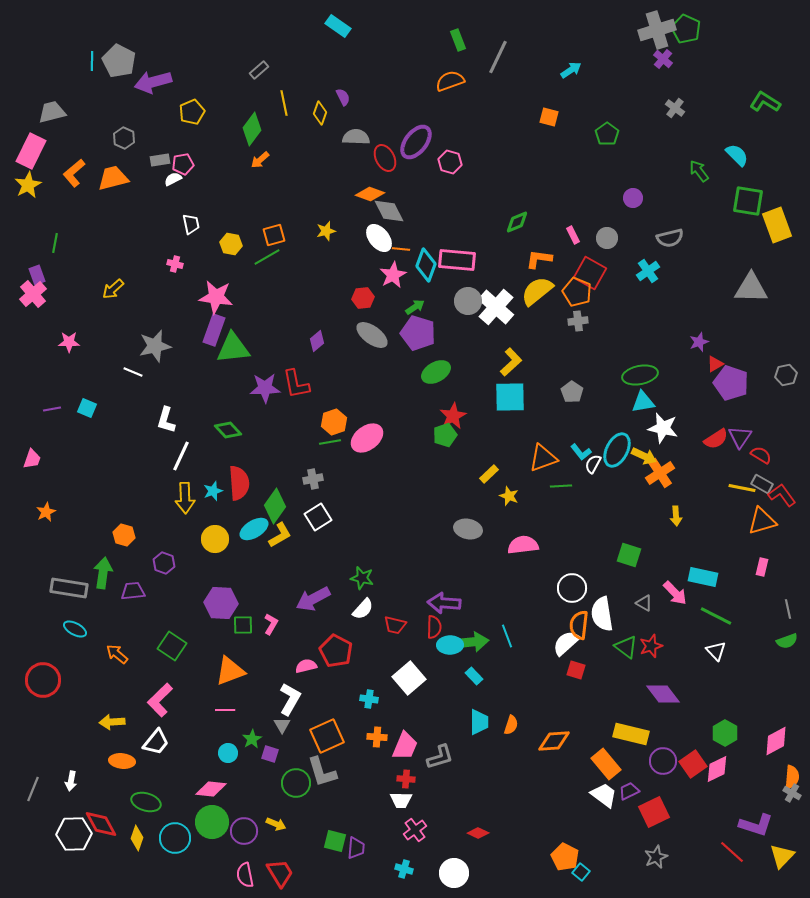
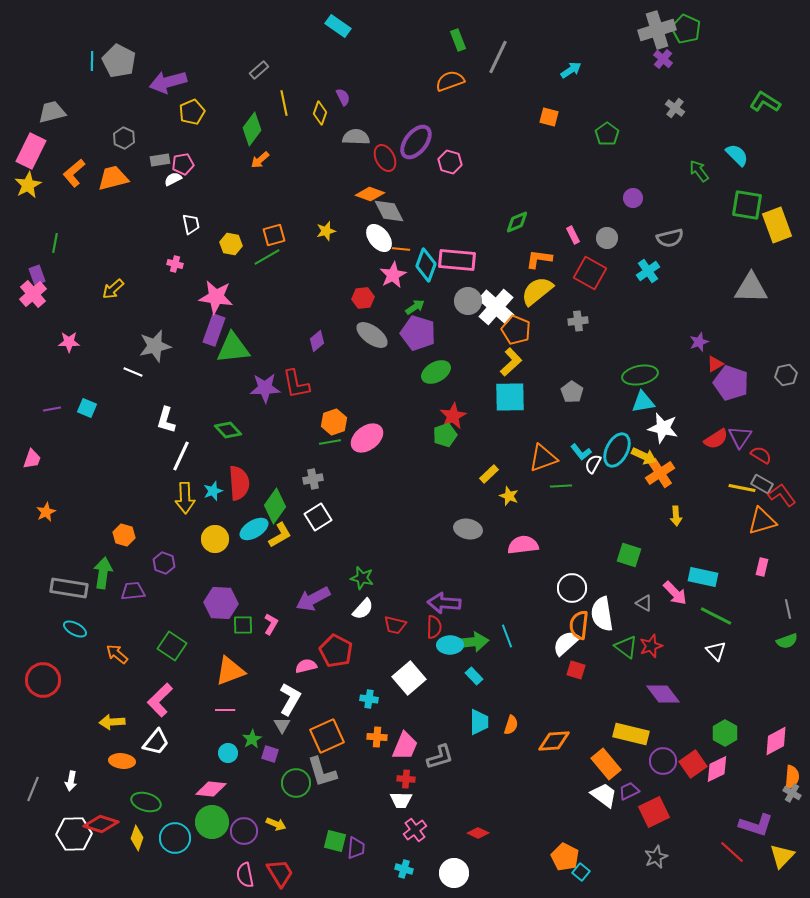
purple arrow at (153, 82): moved 15 px right
green square at (748, 201): moved 1 px left, 4 px down
orange pentagon at (577, 292): moved 61 px left, 38 px down
red diamond at (101, 824): rotated 44 degrees counterclockwise
